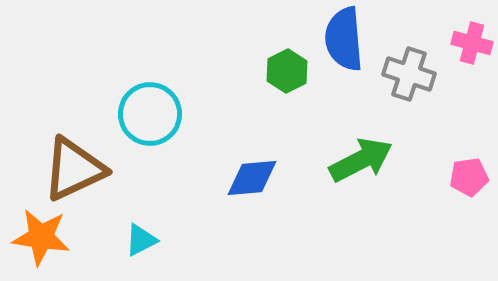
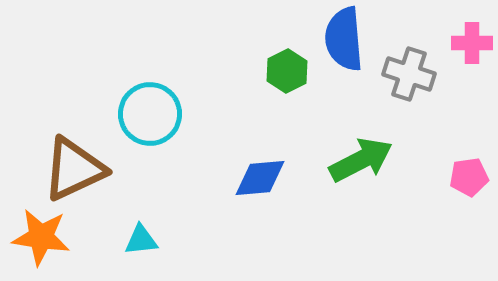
pink cross: rotated 15 degrees counterclockwise
blue diamond: moved 8 px right
cyan triangle: rotated 21 degrees clockwise
